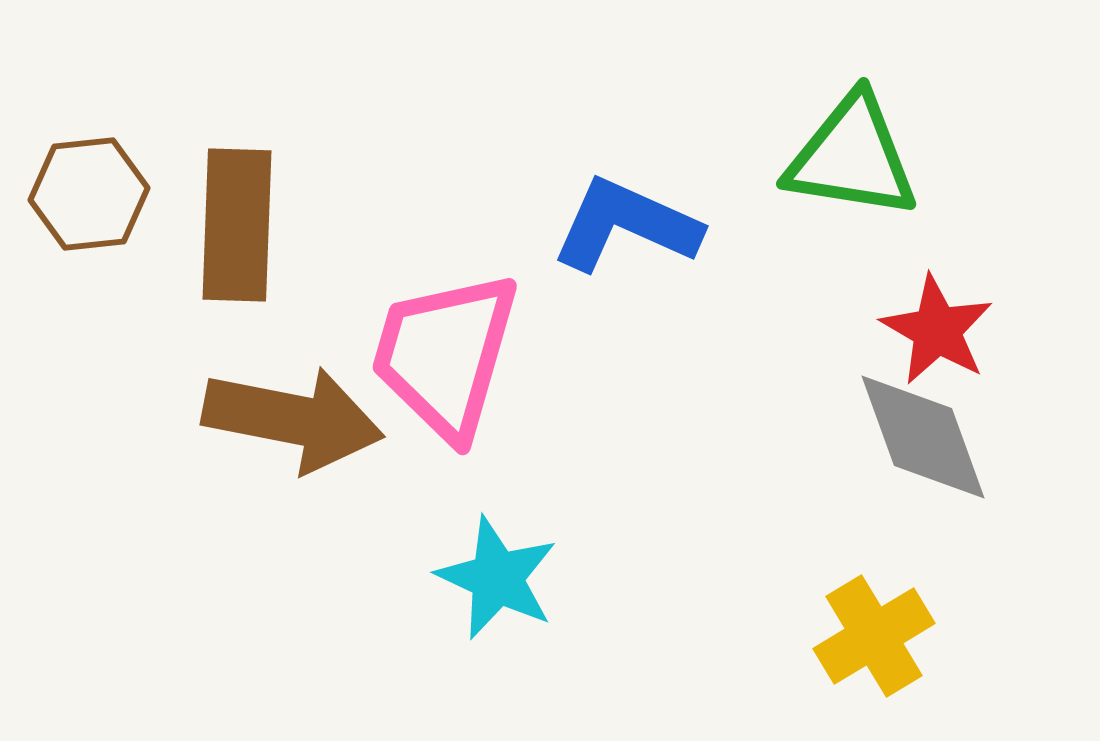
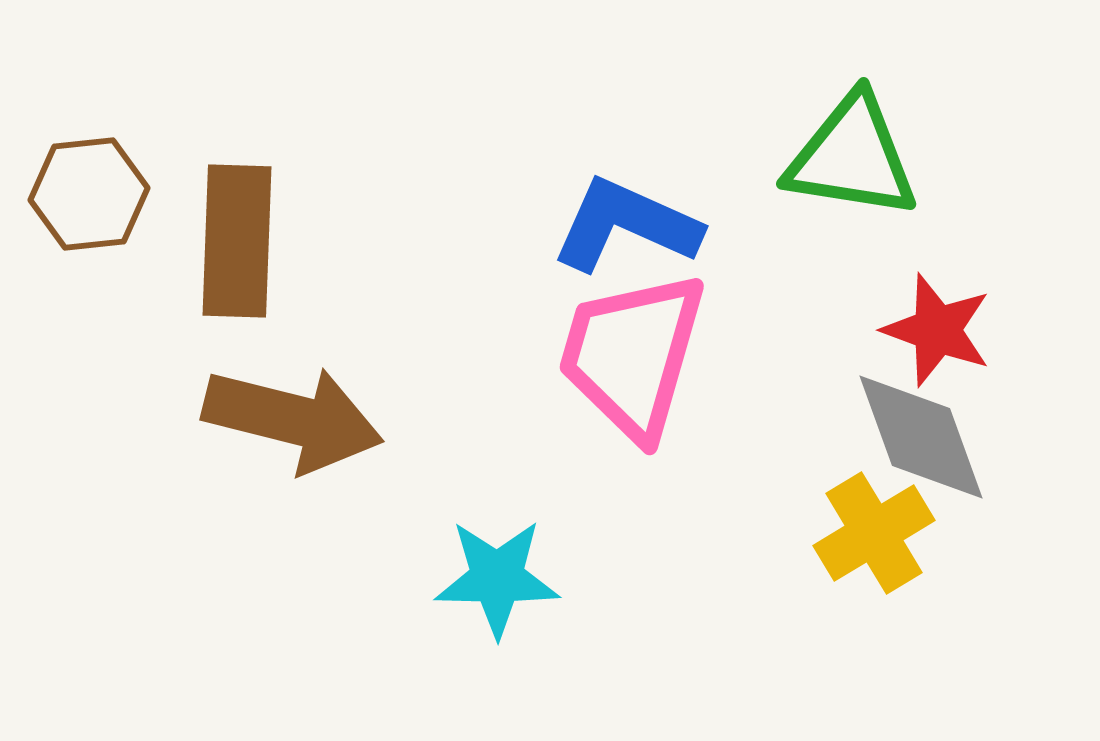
brown rectangle: moved 16 px down
red star: rotated 10 degrees counterclockwise
pink trapezoid: moved 187 px right
brown arrow: rotated 3 degrees clockwise
gray diamond: moved 2 px left
cyan star: rotated 24 degrees counterclockwise
yellow cross: moved 103 px up
